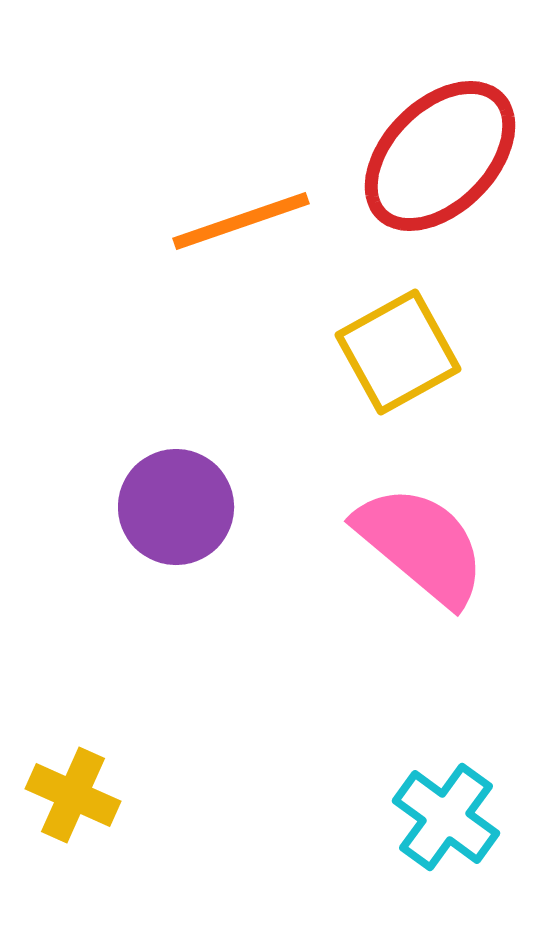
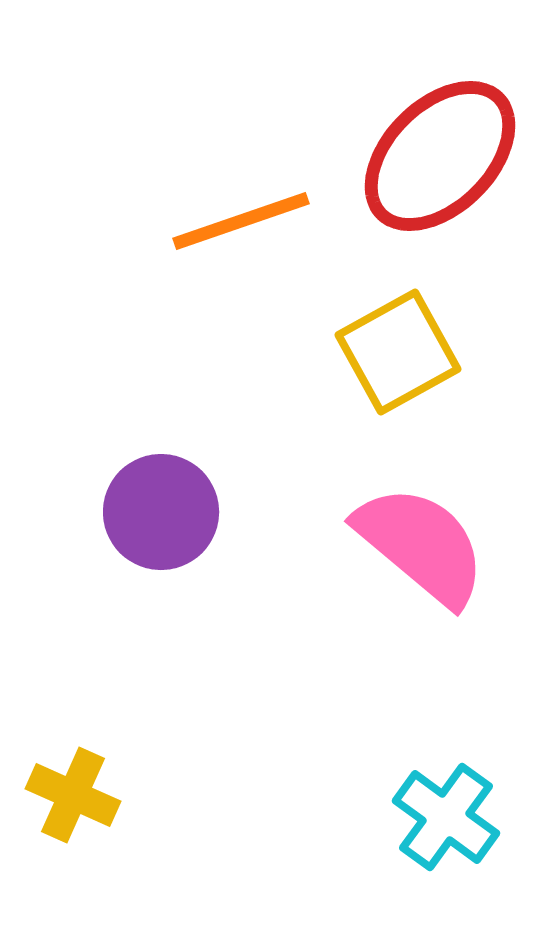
purple circle: moved 15 px left, 5 px down
